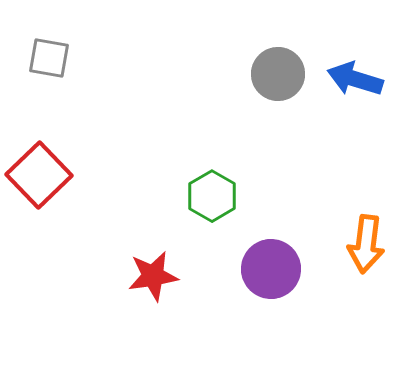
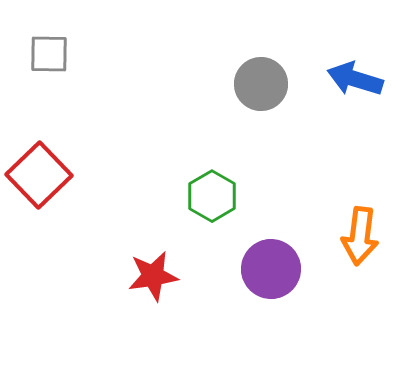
gray square: moved 4 px up; rotated 9 degrees counterclockwise
gray circle: moved 17 px left, 10 px down
orange arrow: moved 6 px left, 8 px up
